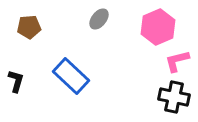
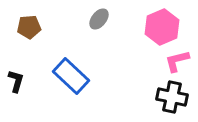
pink hexagon: moved 4 px right
black cross: moved 2 px left
